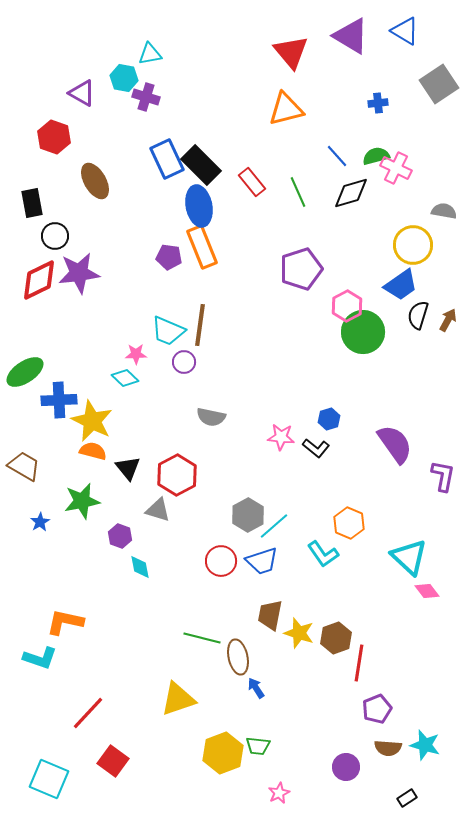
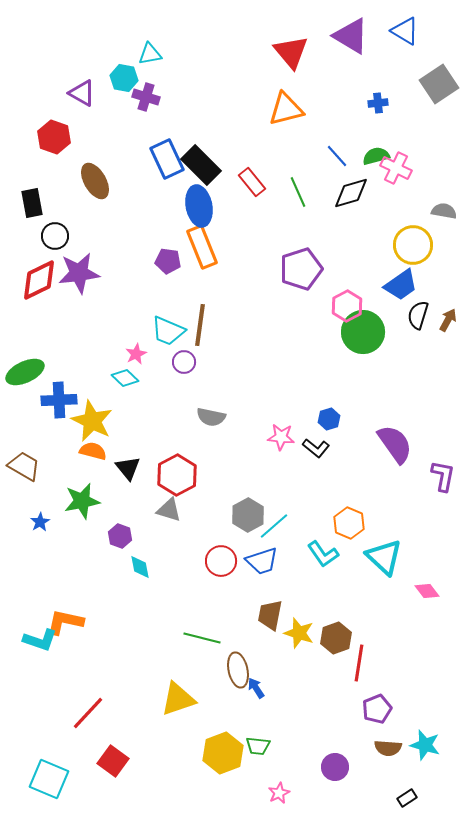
purple pentagon at (169, 257): moved 1 px left, 4 px down
pink star at (136, 354): rotated 25 degrees counterclockwise
green ellipse at (25, 372): rotated 9 degrees clockwise
gray triangle at (158, 510): moved 11 px right
cyan triangle at (409, 557): moved 25 px left
brown ellipse at (238, 657): moved 13 px down
cyan L-shape at (40, 658): moved 18 px up
purple circle at (346, 767): moved 11 px left
